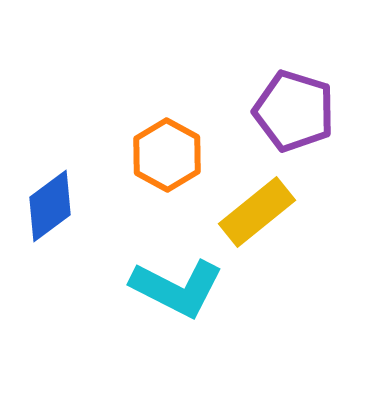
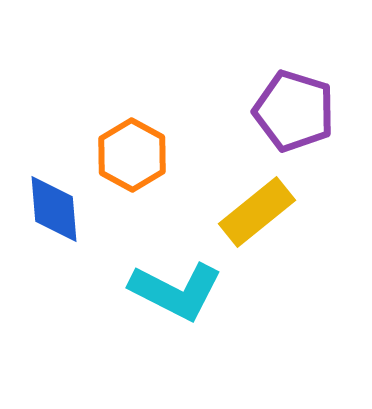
orange hexagon: moved 35 px left
blue diamond: moved 4 px right, 3 px down; rotated 58 degrees counterclockwise
cyan L-shape: moved 1 px left, 3 px down
